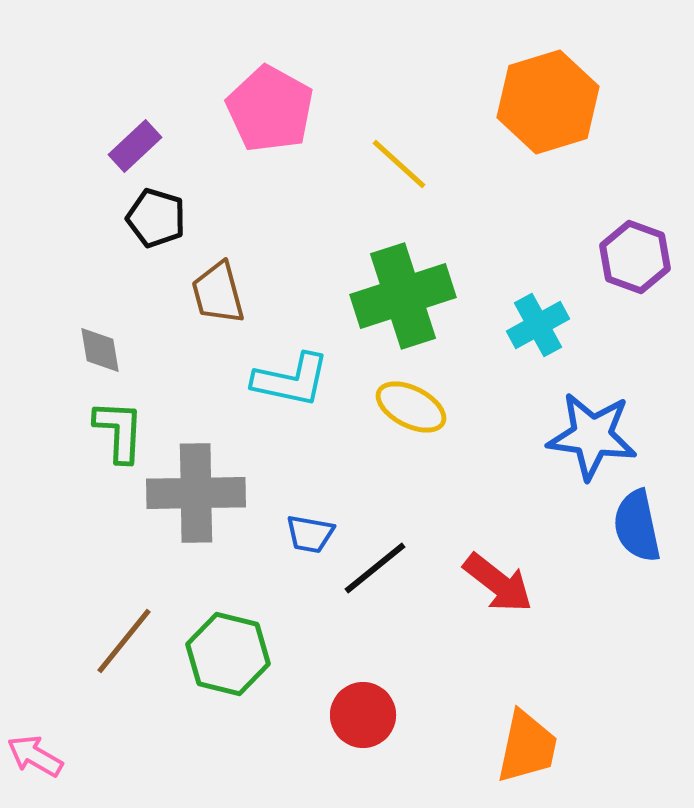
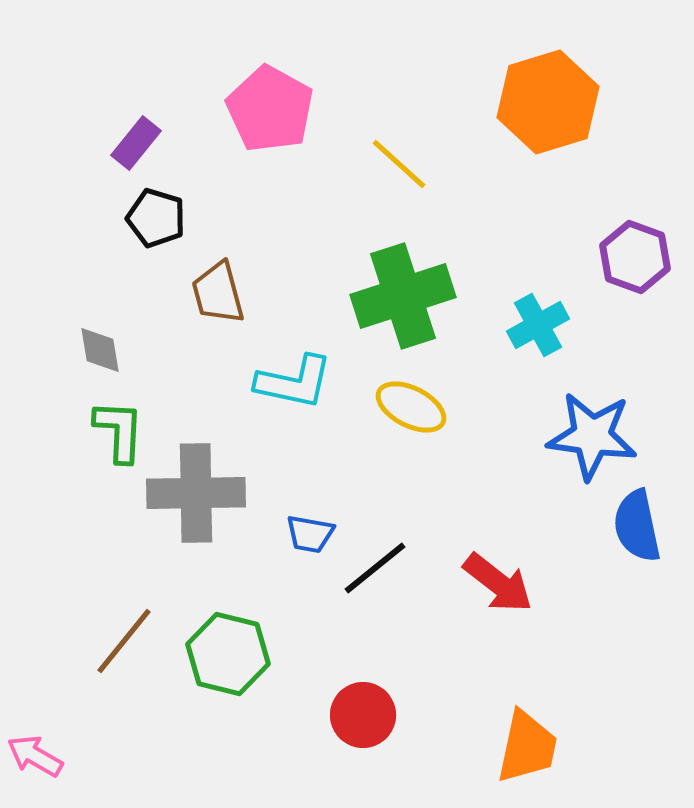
purple rectangle: moved 1 px right, 3 px up; rotated 8 degrees counterclockwise
cyan L-shape: moved 3 px right, 2 px down
